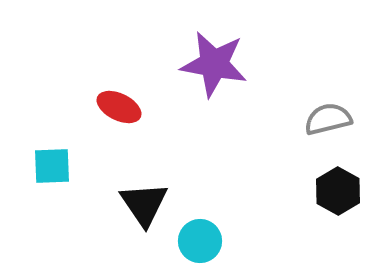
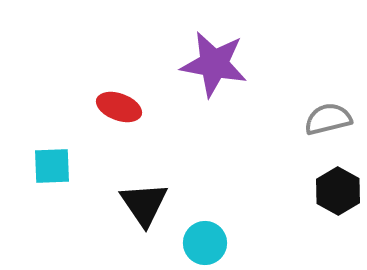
red ellipse: rotated 6 degrees counterclockwise
cyan circle: moved 5 px right, 2 px down
